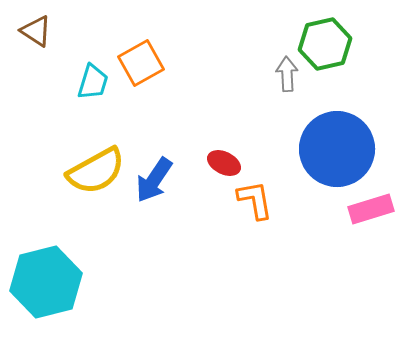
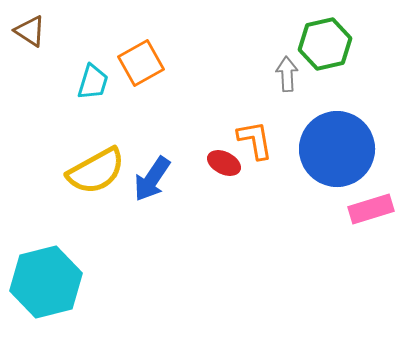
brown triangle: moved 6 px left
blue arrow: moved 2 px left, 1 px up
orange L-shape: moved 60 px up
